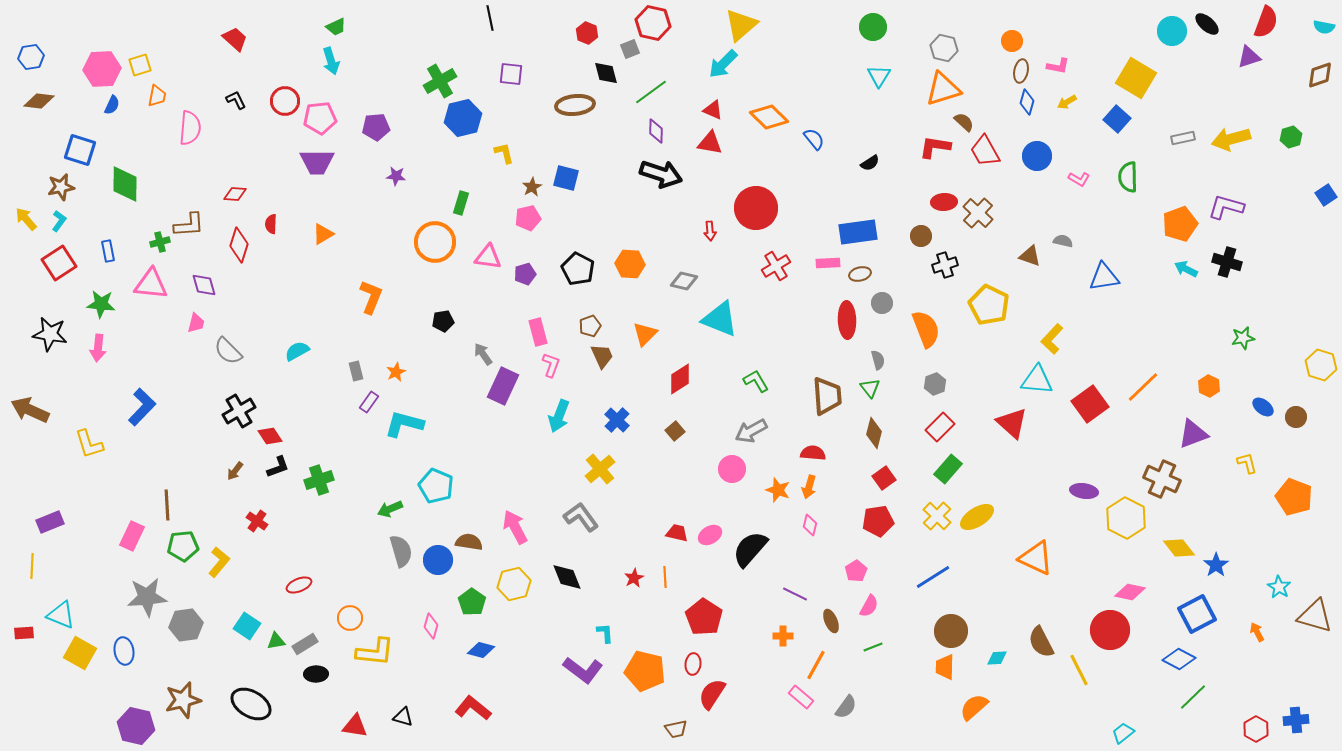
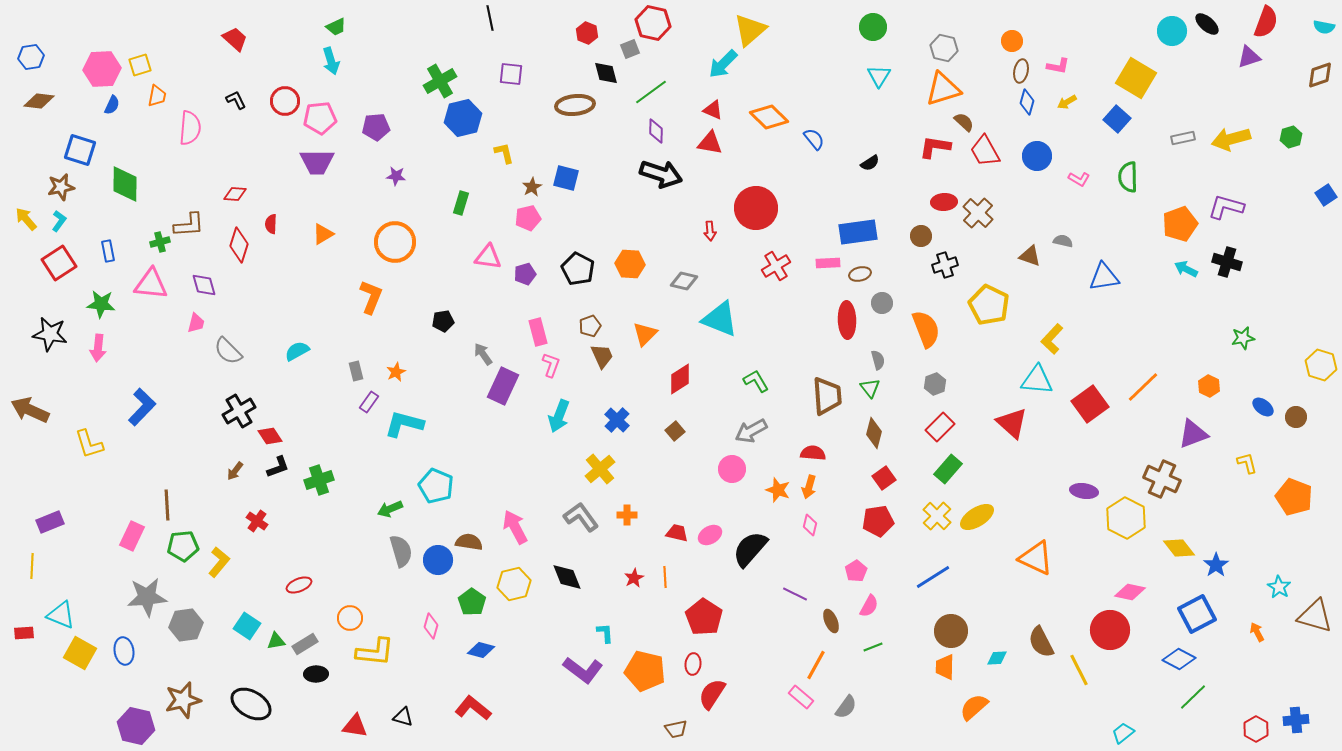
yellow triangle at (741, 25): moved 9 px right, 5 px down
orange circle at (435, 242): moved 40 px left
orange cross at (783, 636): moved 156 px left, 121 px up
